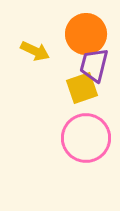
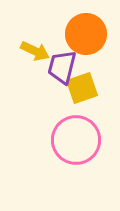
purple trapezoid: moved 32 px left, 2 px down
pink circle: moved 10 px left, 2 px down
